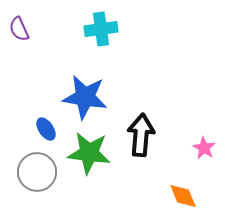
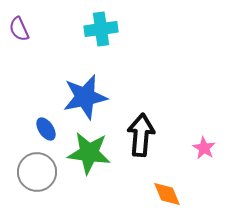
blue star: rotated 21 degrees counterclockwise
orange diamond: moved 16 px left, 2 px up
